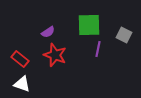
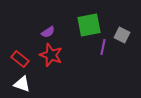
green square: rotated 10 degrees counterclockwise
gray square: moved 2 px left
purple line: moved 5 px right, 2 px up
red star: moved 4 px left
